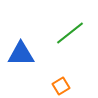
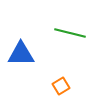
green line: rotated 52 degrees clockwise
